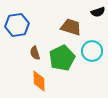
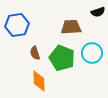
brown trapezoid: rotated 20 degrees counterclockwise
cyan circle: moved 2 px down
green pentagon: rotated 25 degrees counterclockwise
